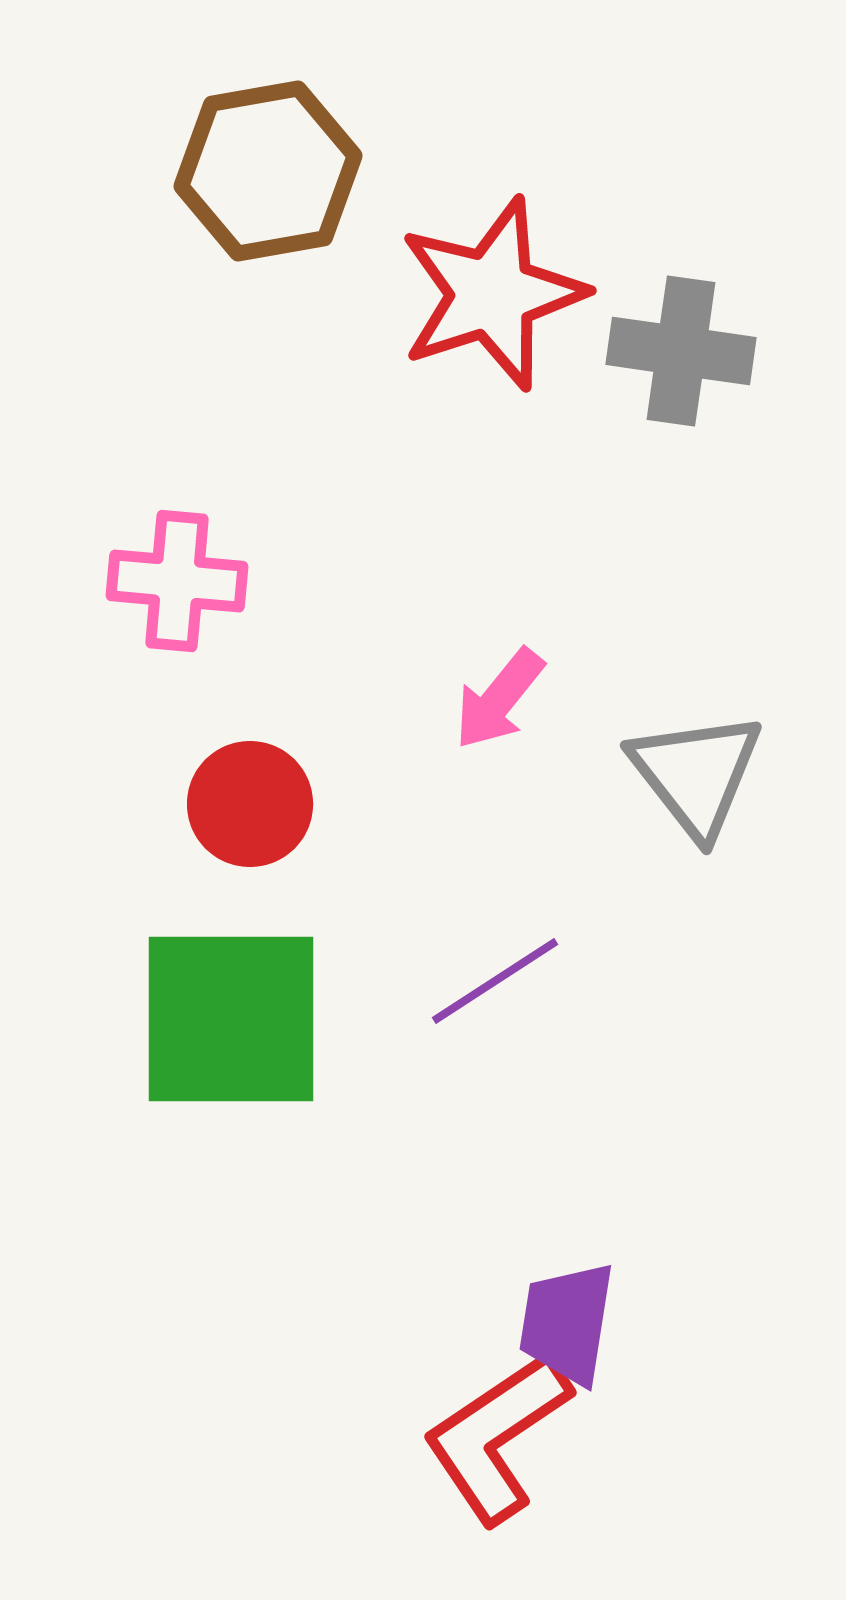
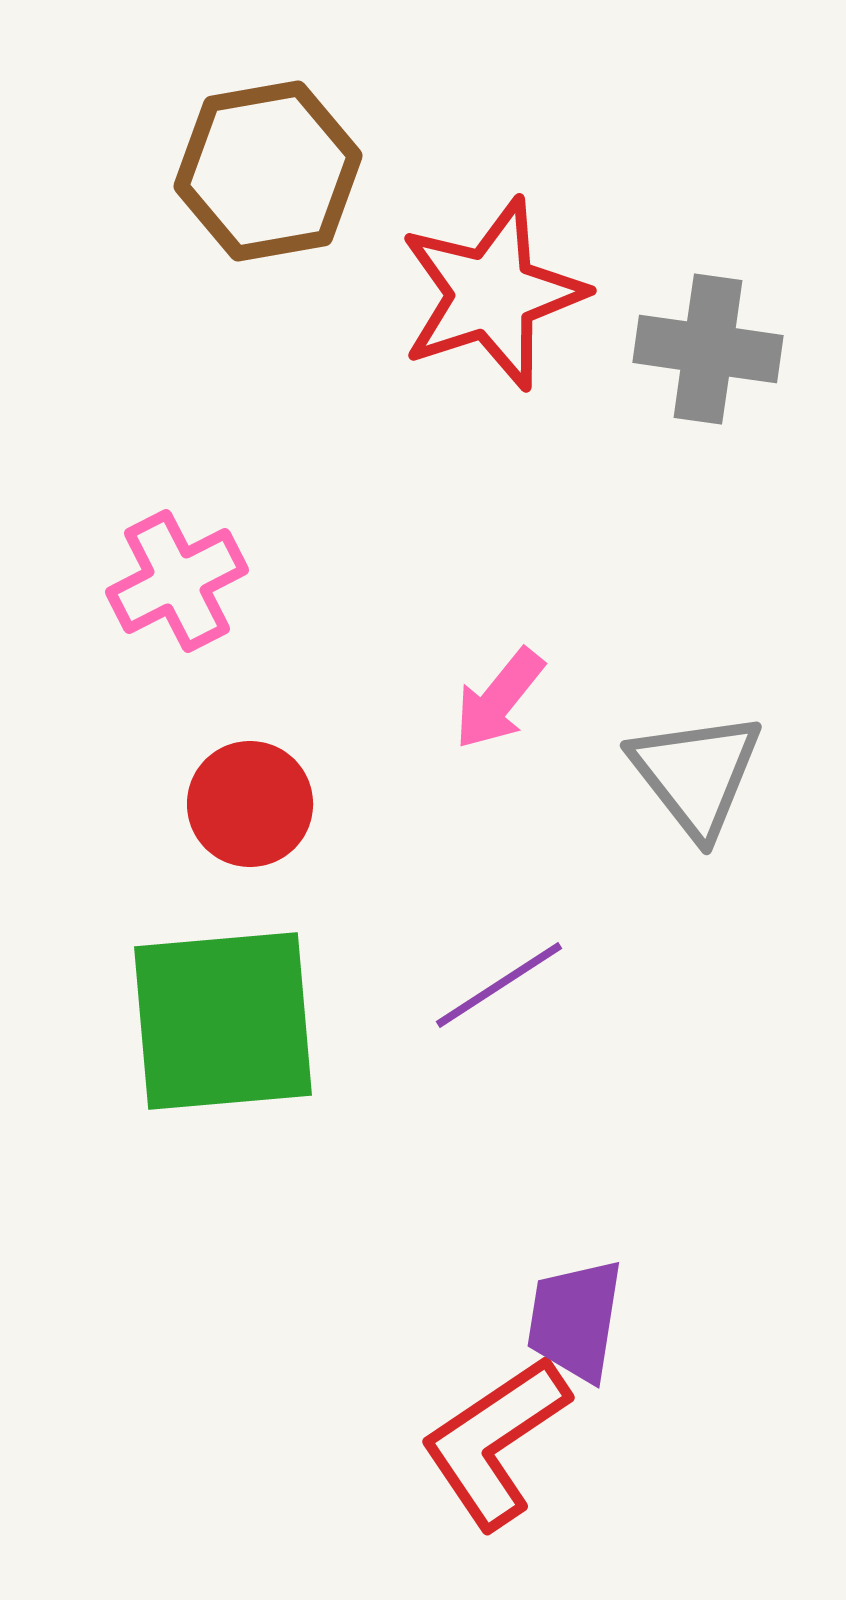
gray cross: moved 27 px right, 2 px up
pink cross: rotated 32 degrees counterclockwise
purple line: moved 4 px right, 4 px down
green square: moved 8 px left, 2 px down; rotated 5 degrees counterclockwise
purple trapezoid: moved 8 px right, 3 px up
red L-shape: moved 2 px left, 5 px down
